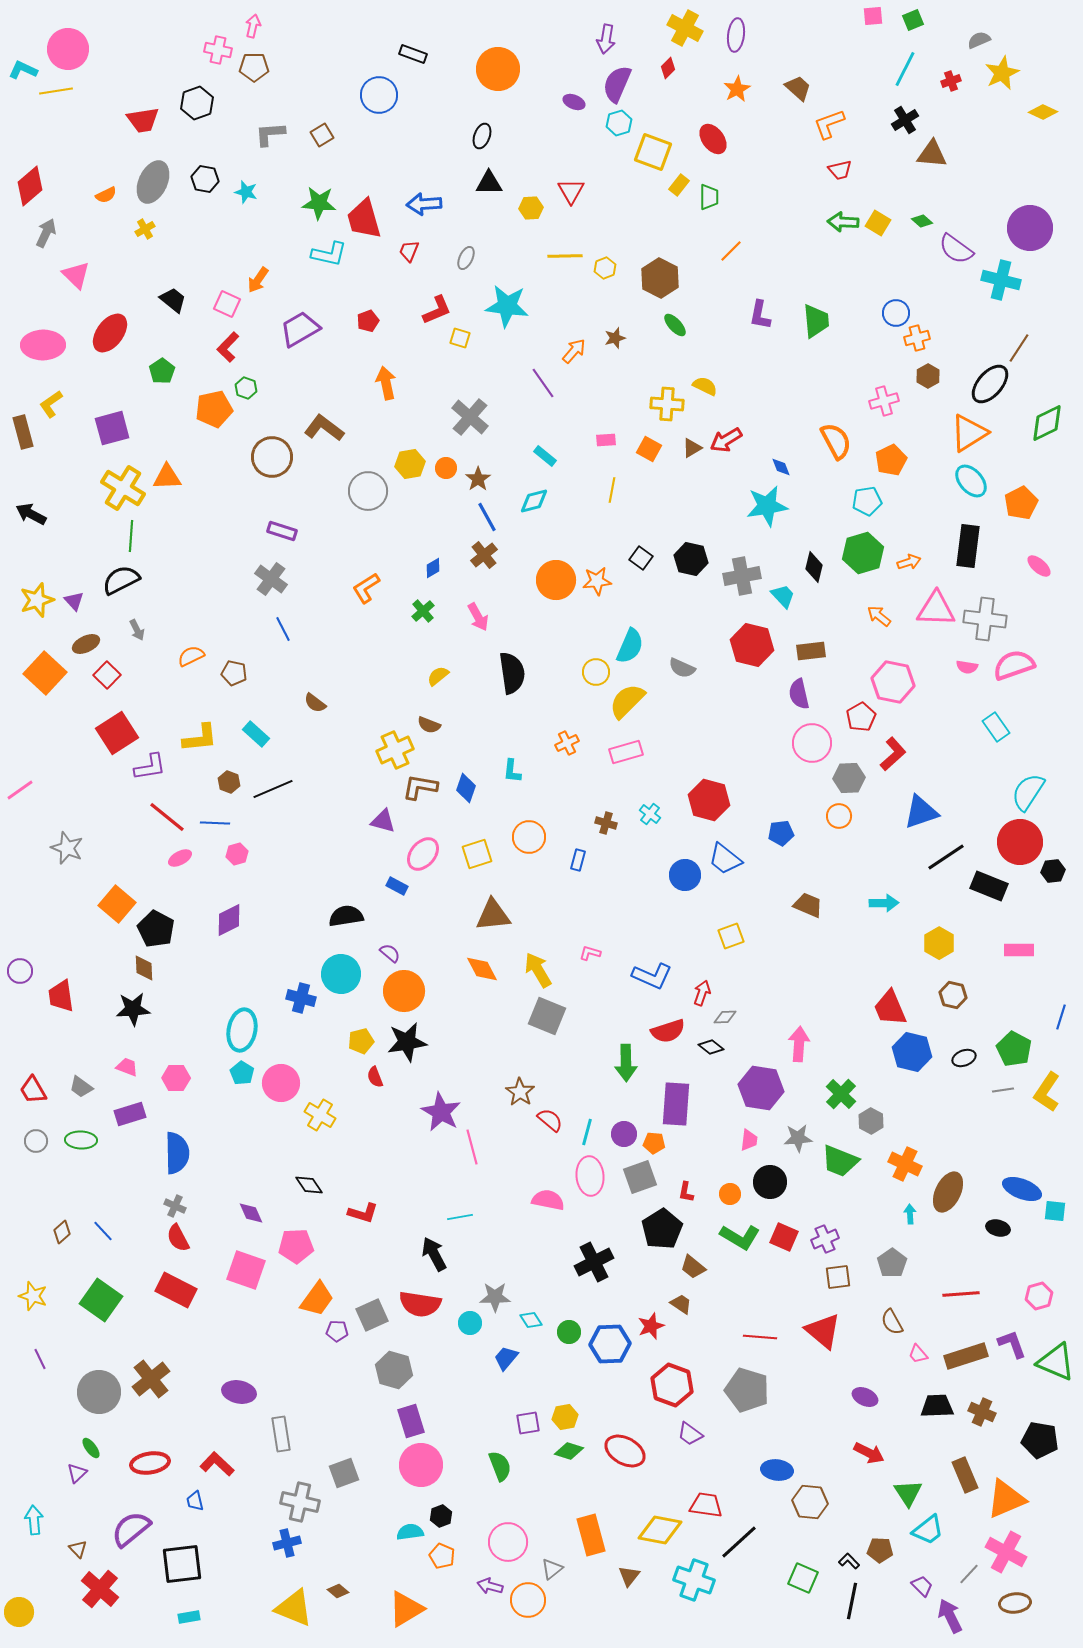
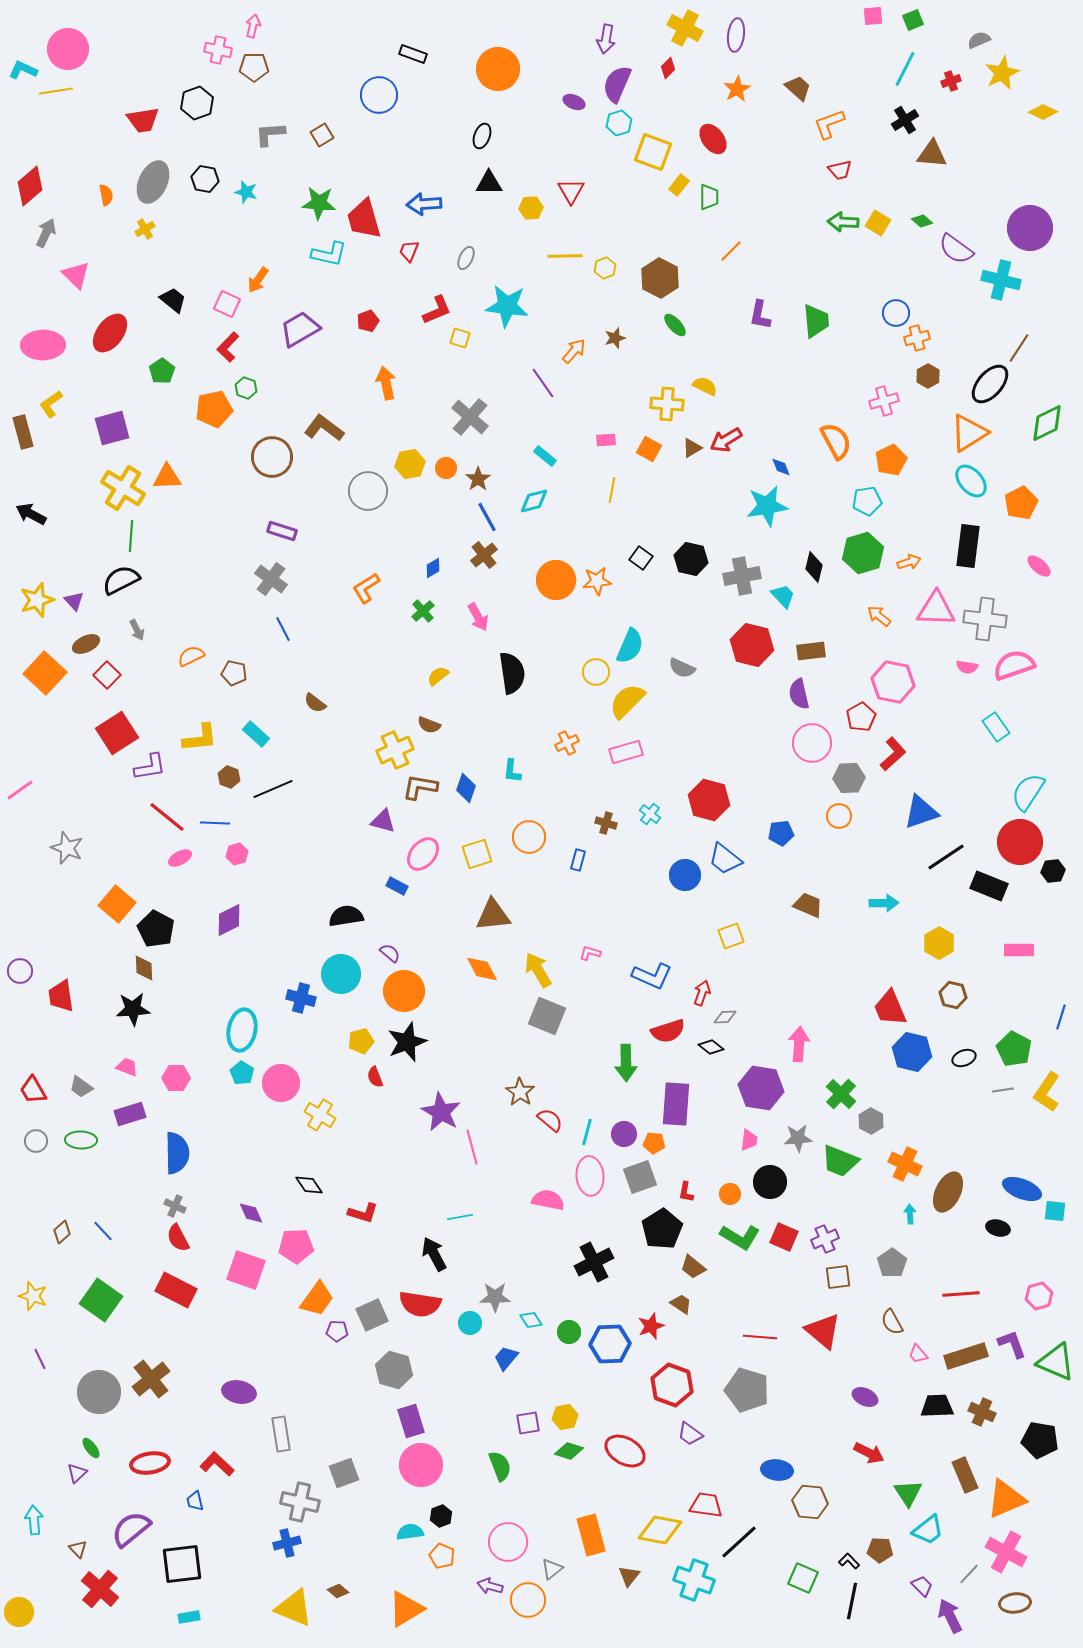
orange semicircle at (106, 195): rotated 75 degrees counterclockwise
brown hexagon at (229, 782): moved 5 px up
black star at (407, 1042): rotated 12 degrees counterclockwise
